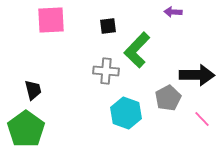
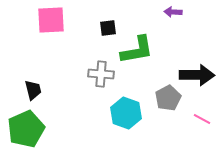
black square: moved 2 px down
green L-shape: rotated 144 degrees counterclockwise
gray cross: moved 5 px left, 3 px down
pink line: rotated 18 degrees counterclockwise
green pentagon: rotated 12 degrees clockwise
